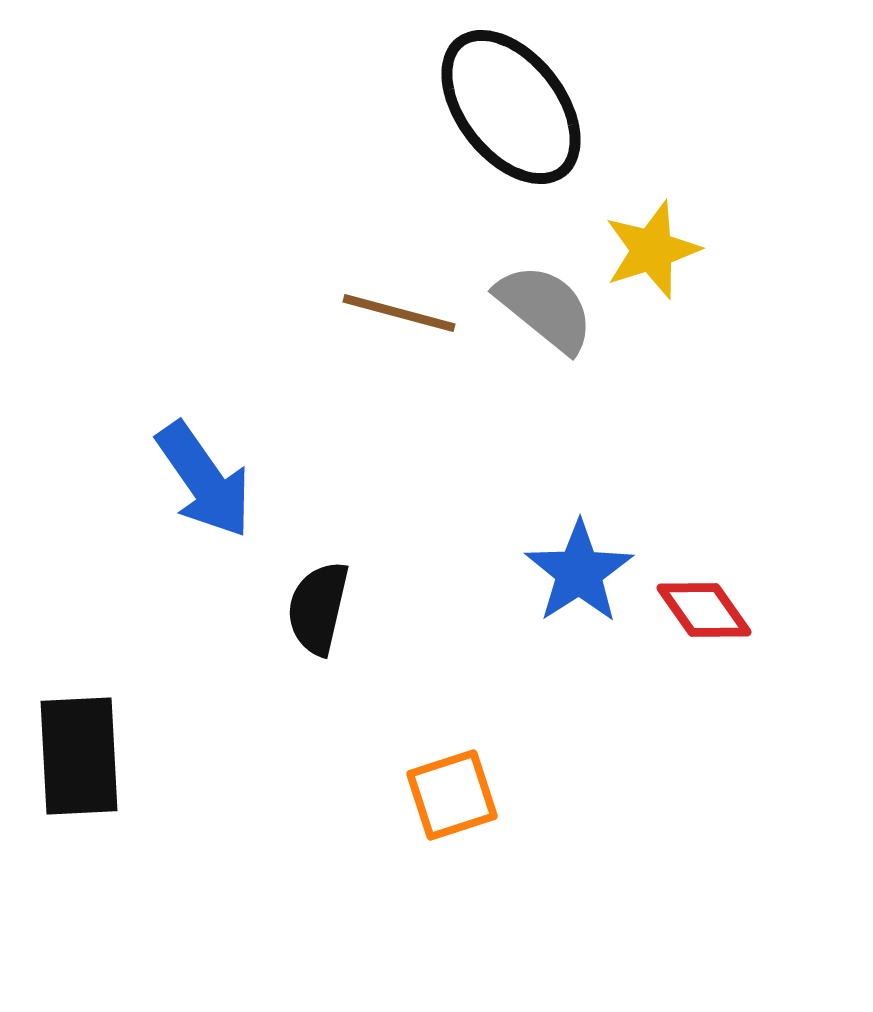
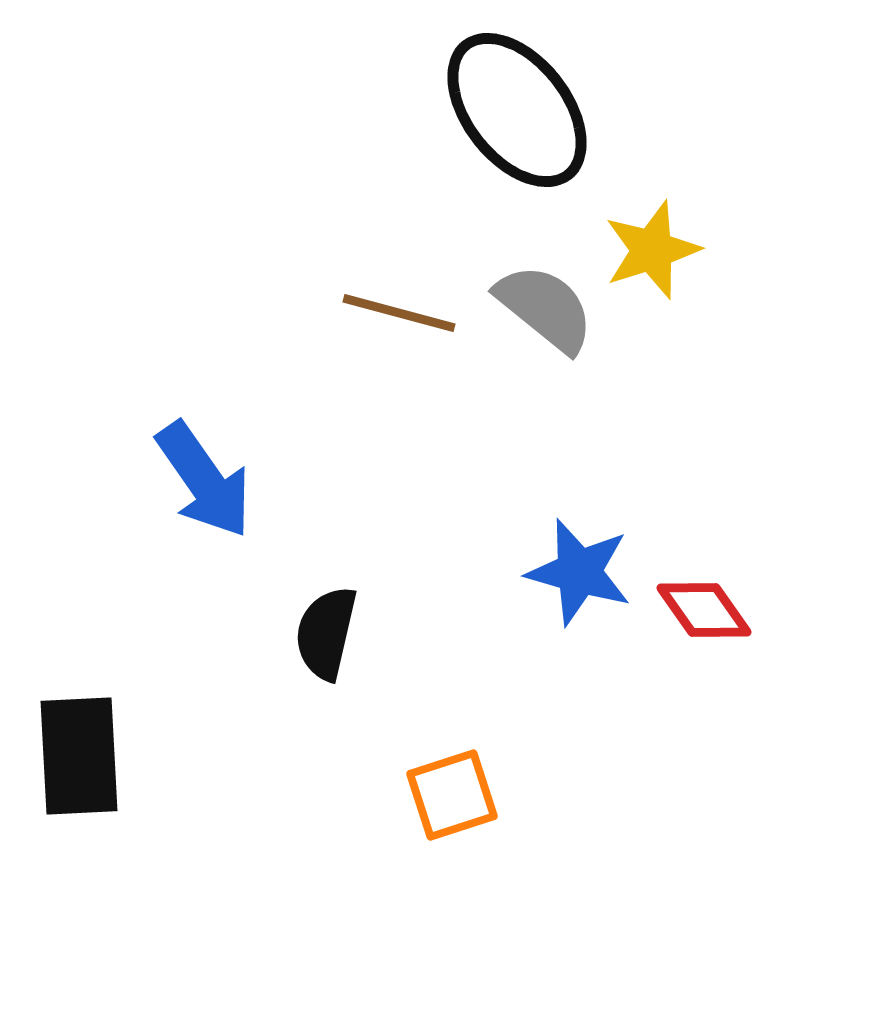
black ellipse: moved 6 px right, 3 px down
blue star: rotated 23 degrees counterclockwise
black semicircle: moved 8 px right, 25 px down
